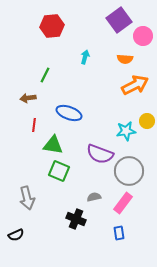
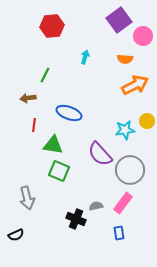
cyan star: moved 1 px left, 1 px up
purple semicircle: rotated 28 degrees clockwise
gray circle: moved 1 px right, 1 px up
gray semicircle: moved 2 px right, 9 px down
